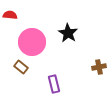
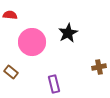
black star: rotated 12 degrees clockwise
brown rectangle: moved 10 px left, 5 px down
